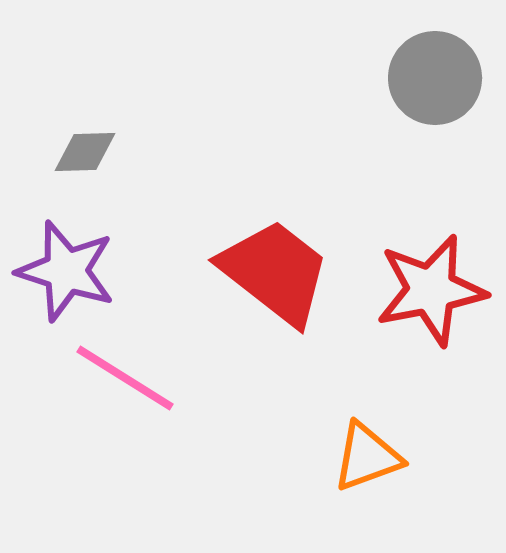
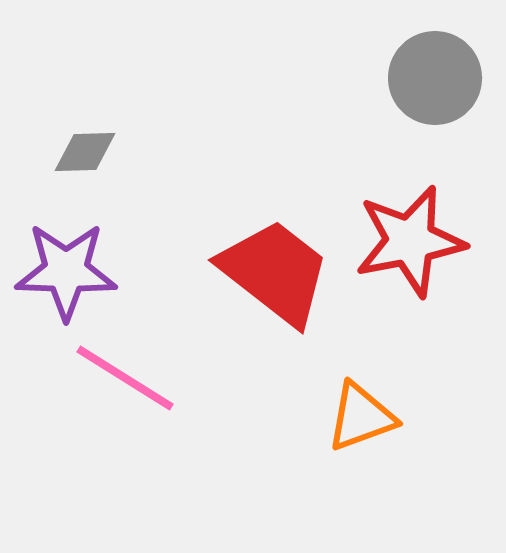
purple star: rotated 16 degrees counterclockwise
red star: moved 21 px left, 49 px up
orange triangle: moved 6 px left, 40 px up
